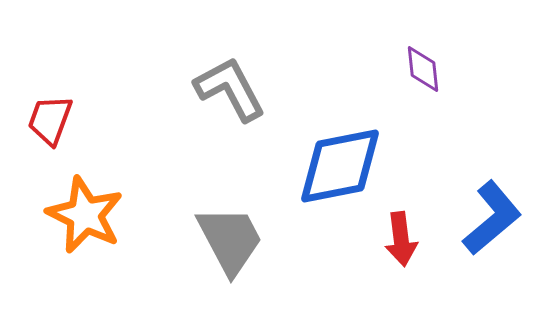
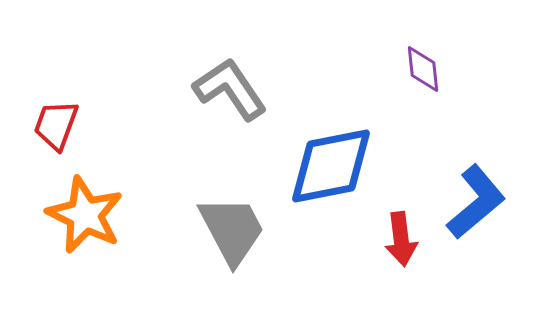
gray L-shape: rotated 6 degrees counterclockwise
red trapezoid: moved 6 px right, 5 px down
blue diamond: moved 9 px left
blue L-shape: moved 16 px left, 16 px up
gray trapezoid: moved 2 px right, 10 px up
